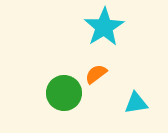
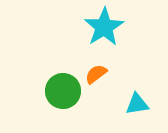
green circle: moved 1 px left, 2 px up
cyan triangle: moved 1 px right, 1 px down
